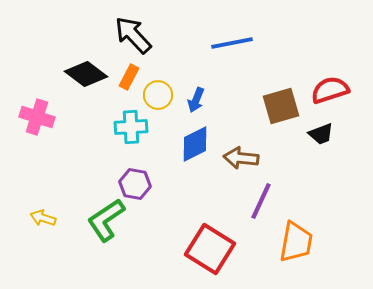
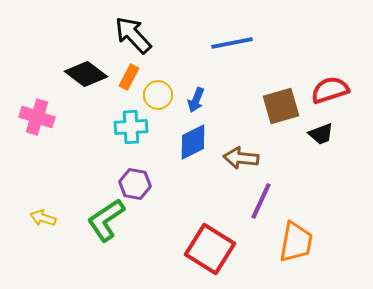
blue diamond: moved 2 px left, 2 px up
